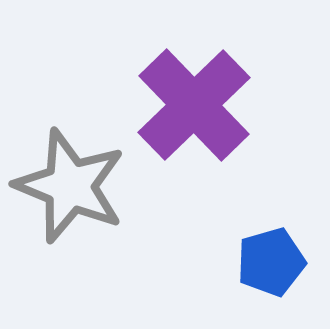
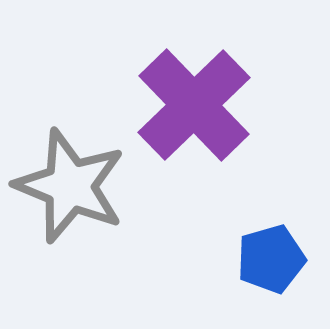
blue pentagon: moved 3 px up
